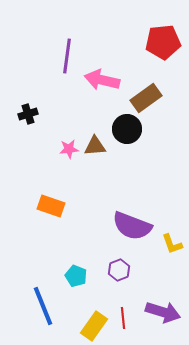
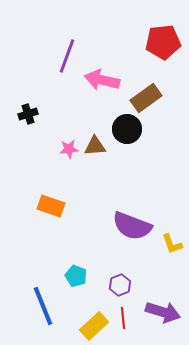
purple line: rotated 12 degrees clockwise
purple hexagon: moved 1 px right, 15 px down
yellow rectangle: rotated 12 degrees clockwise
